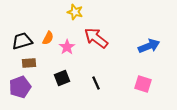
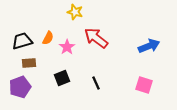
pink square: moved 1 px right, 1 px down
